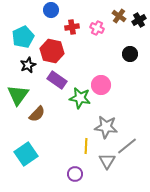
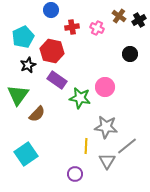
pink circle: moved 4 px right, 2 px down
